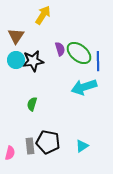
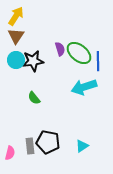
yellow arrow: moved 27 px left, 1 px down
green semicircle: moved 2 px right, 6 px up; rotated 56 degrees counterclockwise
